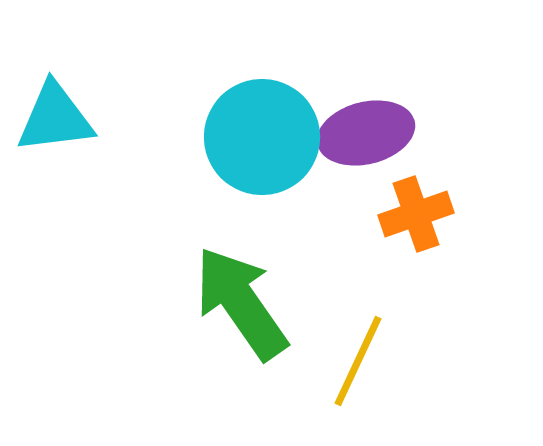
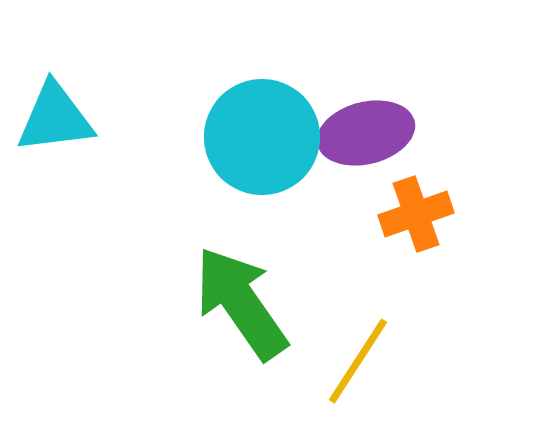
yellow line: rotated 8 degrees clockwise
